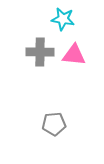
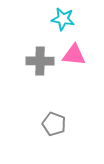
gray cross: moved 9 px down
gray pentagon: rotated 25 degrees clockwise
